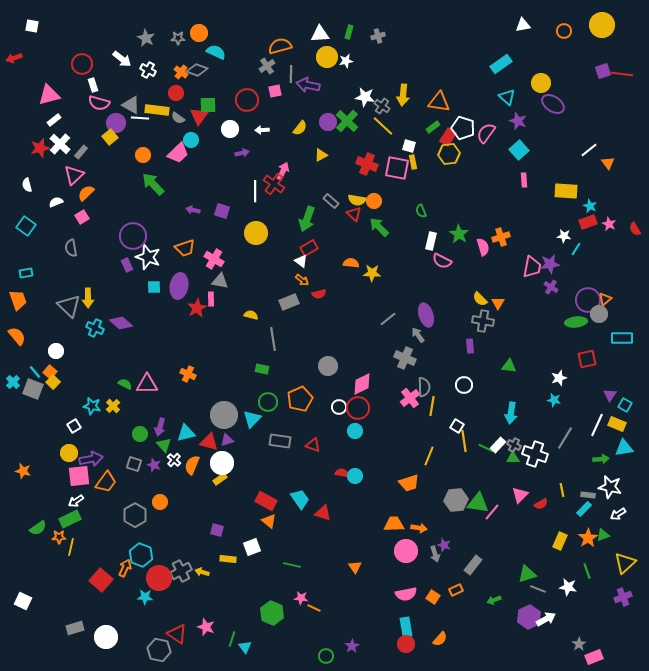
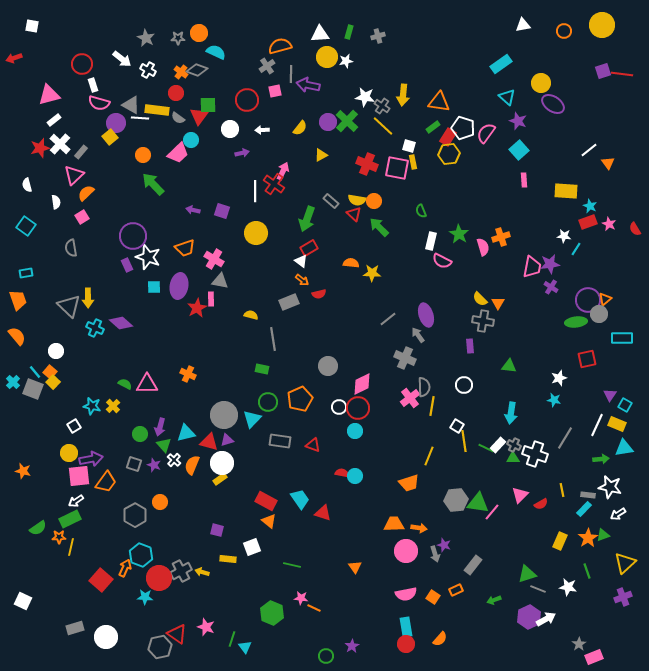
white semicircle at (56, 202): rotated 104 degrees clockwise
gray hexagon at (159, 650): moved 1 px right, 3 px up; rotated 25 degrees counterclockwise
